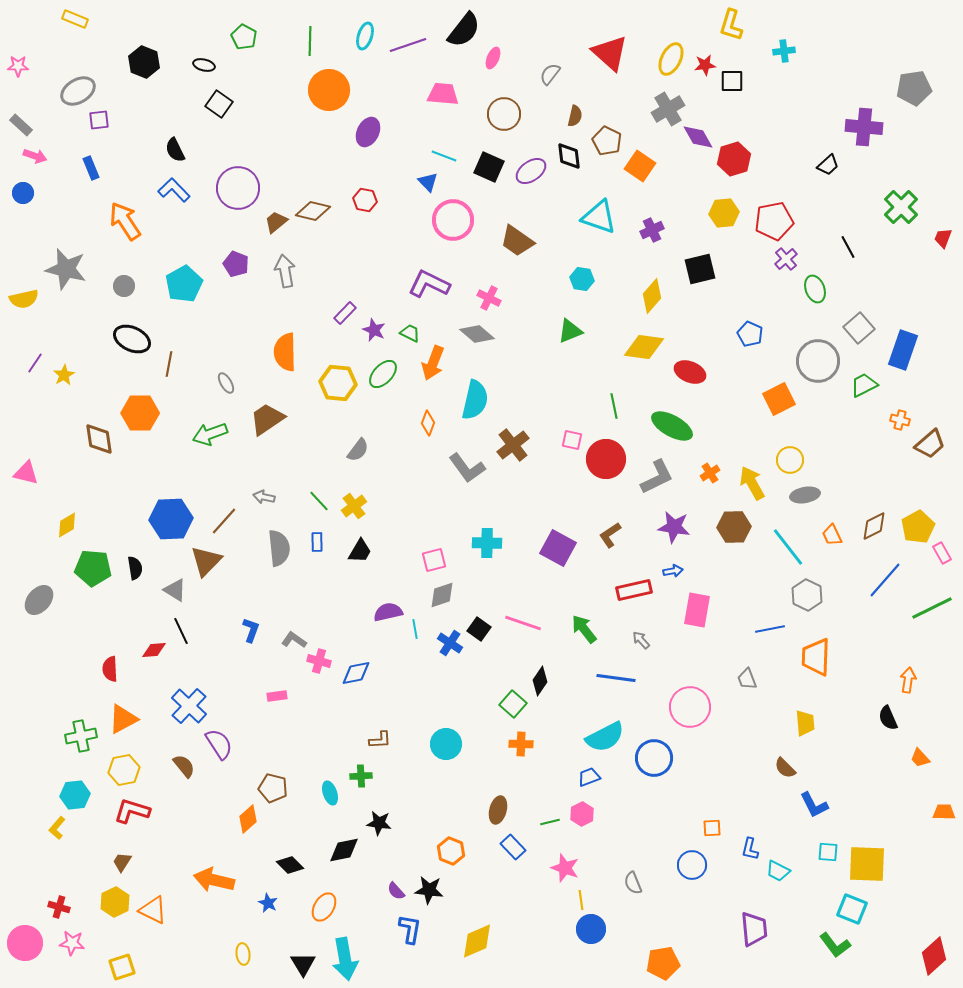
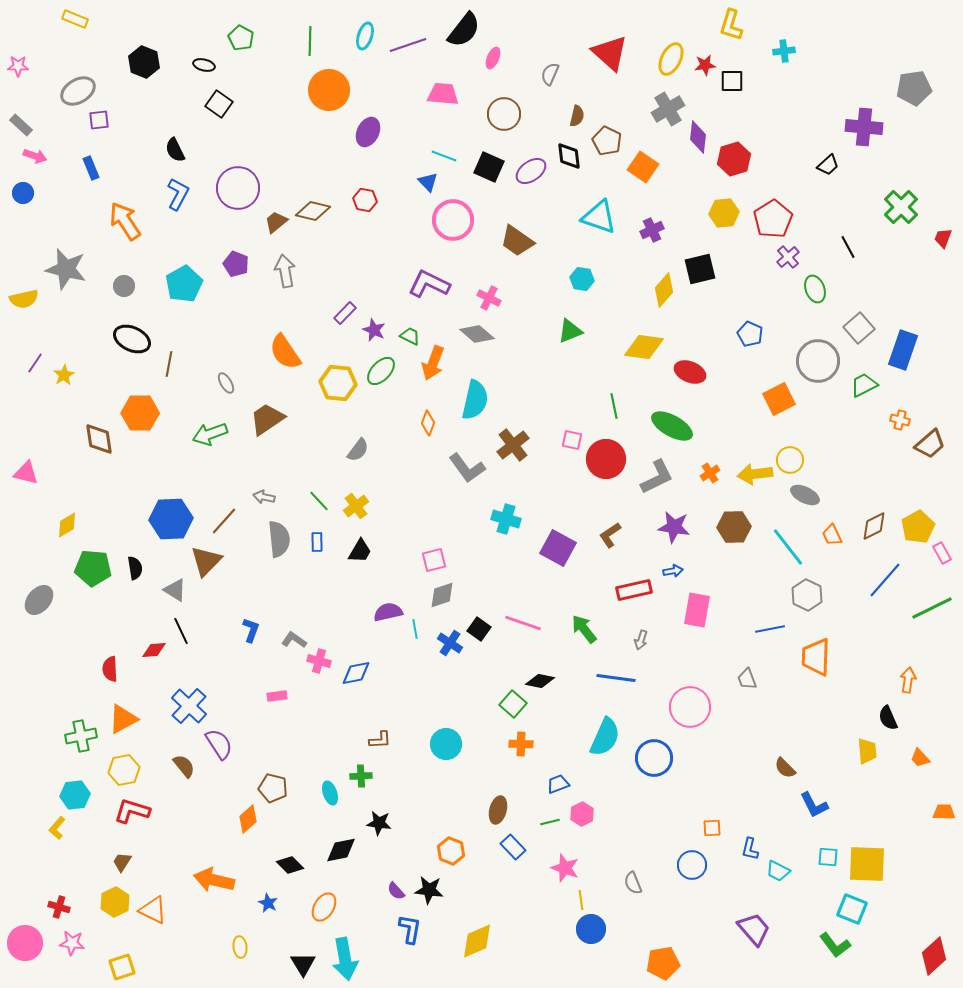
green pentagon at (244, 37): moved 3 px left, 1 px down
gray semicircle at (550, 74): rotated 15 degrees counterclockwise
brown semicircle at (575, 116): moved 2 px right
purple diamond at (698, 137): rotated 36 degrees clockwise
orange square at (640, 166): moved 3 px right, 1 px down
blue L-shape at (174, 190): moved 4 px right, 4 px down; rotated 72 degrees clockwise
red pentagon at (774, 221): moved 1 px left, 2 px up; rotated 21 degrees counterclockwise
purple cross at (786, 259): moved 2 px right, 2 px up
yellow diamond at (652, 296): moved 12 px right, 6 px up
green trapezoid at (410, 333): moved 3 px down
orange semicircle at (285, 352): rotated 33 degrees counterclockwise
green ellipse at (383, 374): moved 2 px left, 3 px up
yellow arrow at (752, 483): moved 3 px right, 9 px up; rotated 68 degrees counterclockwise
gray ellipse at (805, 495): rotated 36 degrees clockwise
yellow cross at (354, 506): moved 2 px right
cyan cross at (487, 543): moved 19 px right, 24 px up; rotated 16 degrees clockwise
gray semicircle at (279, 548): moved 9 px up
gray arrow at (641, 640): rotated 120 degrees counterclockwise
black diamond at (540, 681): rotated 68 degrees clockwise
yellow trapezoid at (805, 723): moved 62 px right, 28 px down
cyan semicircle at (605, 737): rotated 39 degrees counterclockwise
blue trapezoid at (589, 777): moved 31 px left, 7 px down
black diamond at (344, 850): moved 3 px left
cyan square at (828, 852): moved 5 px down
purple trapezoid at (754, 929): rotated 36 degrees counterclockwise
yellow ellipse at (243, 954): moved 3 px left, 7 px up
